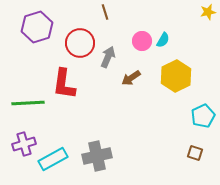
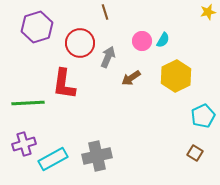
brown square: rotated 14 degrees clockwise
